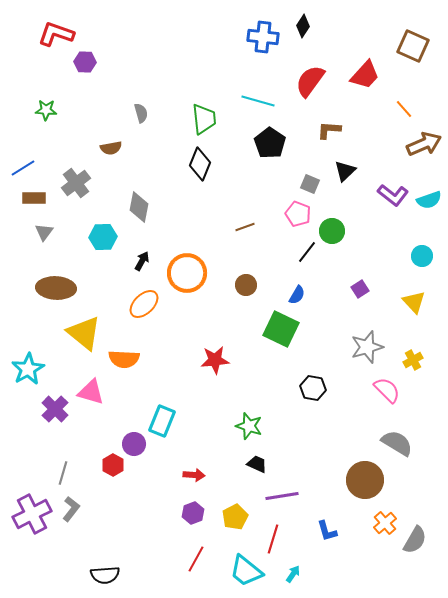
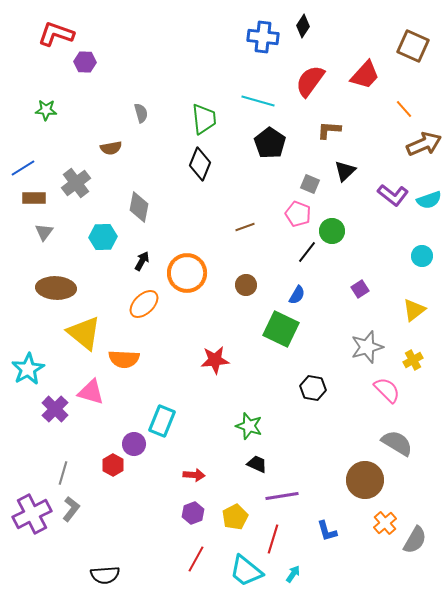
yellow triangle at (414, 302): moved 8 px down; rotated 35 degrees clockwise
